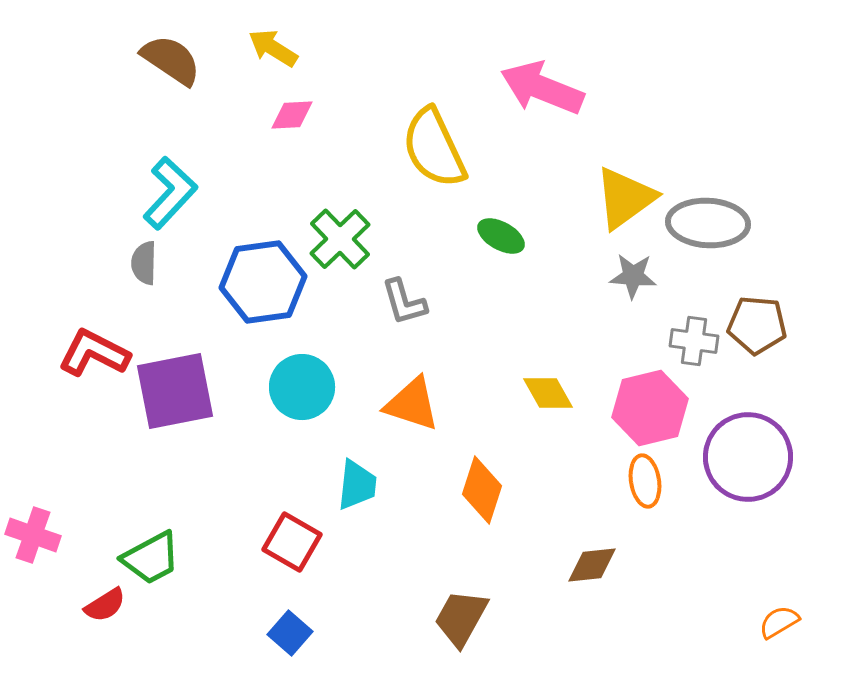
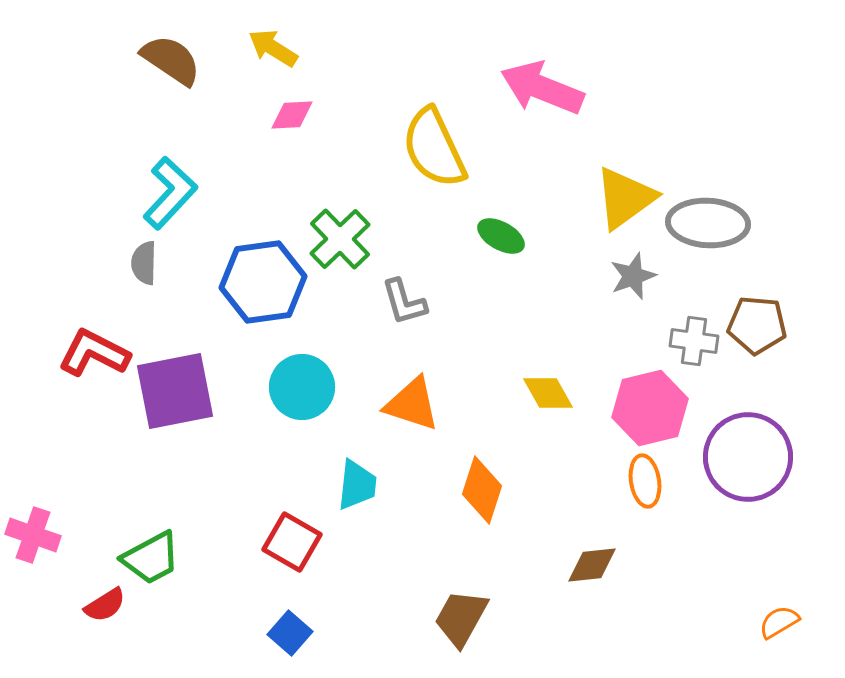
gray star: rotated 24 degrees counterclockwise
